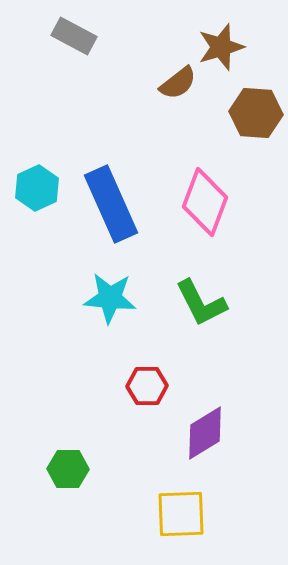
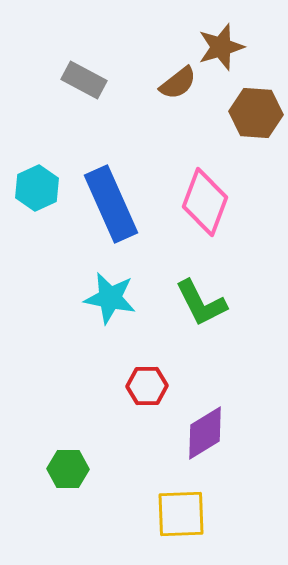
gray rectangle: moved 10 px right, 44 px down
cyan star: rotated 6 degrees clockwise
